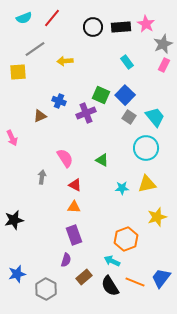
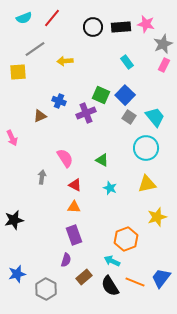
pink star: rotated 18 degrees counterclockwise
cyan star: moved 12 px left; rotated 24 degrees clockwise
